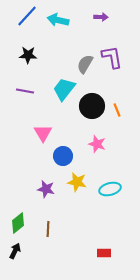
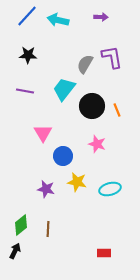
green diamond: moved 3 px right, 2 px down
